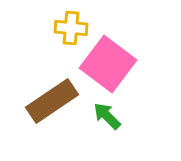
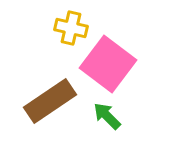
yellow cross: rotated 8 degrees clockwise
brown rectangle: moved 2 px left
